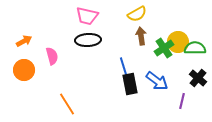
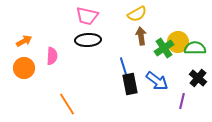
pink semicircle: rotated 18 degrees clockwise
orange circle: moved 2 px up
